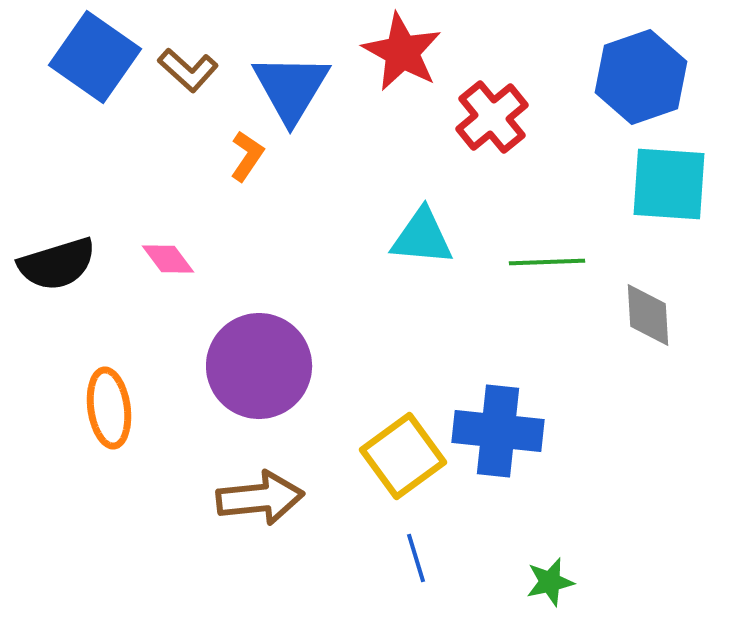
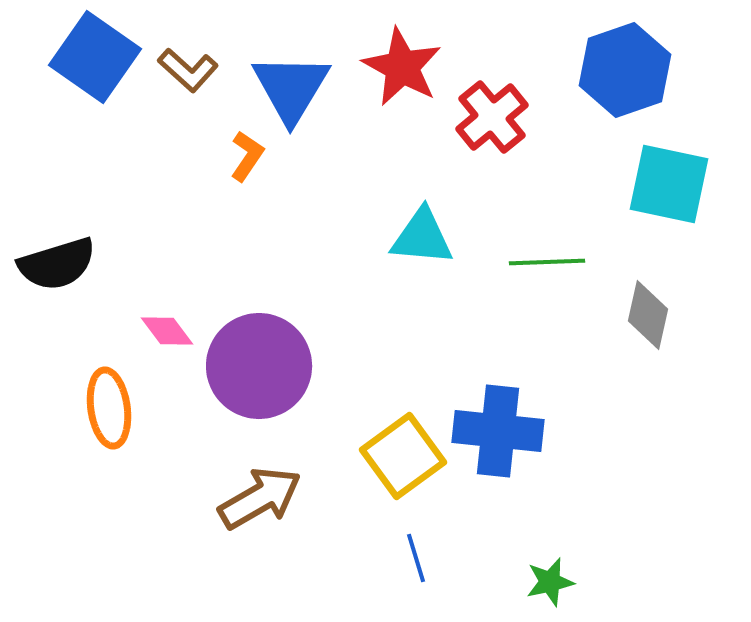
red star: moved 15 px down
blue hexagon: moved 16 px left, 7 px up
cyan square: rotated 8 degrees clockwise
pink diamond: moved 1 px left, 72 px down
gray diamond: rotated 16 degrees clockwise
brown arrow: rotated 24 degrees counterclockwise
